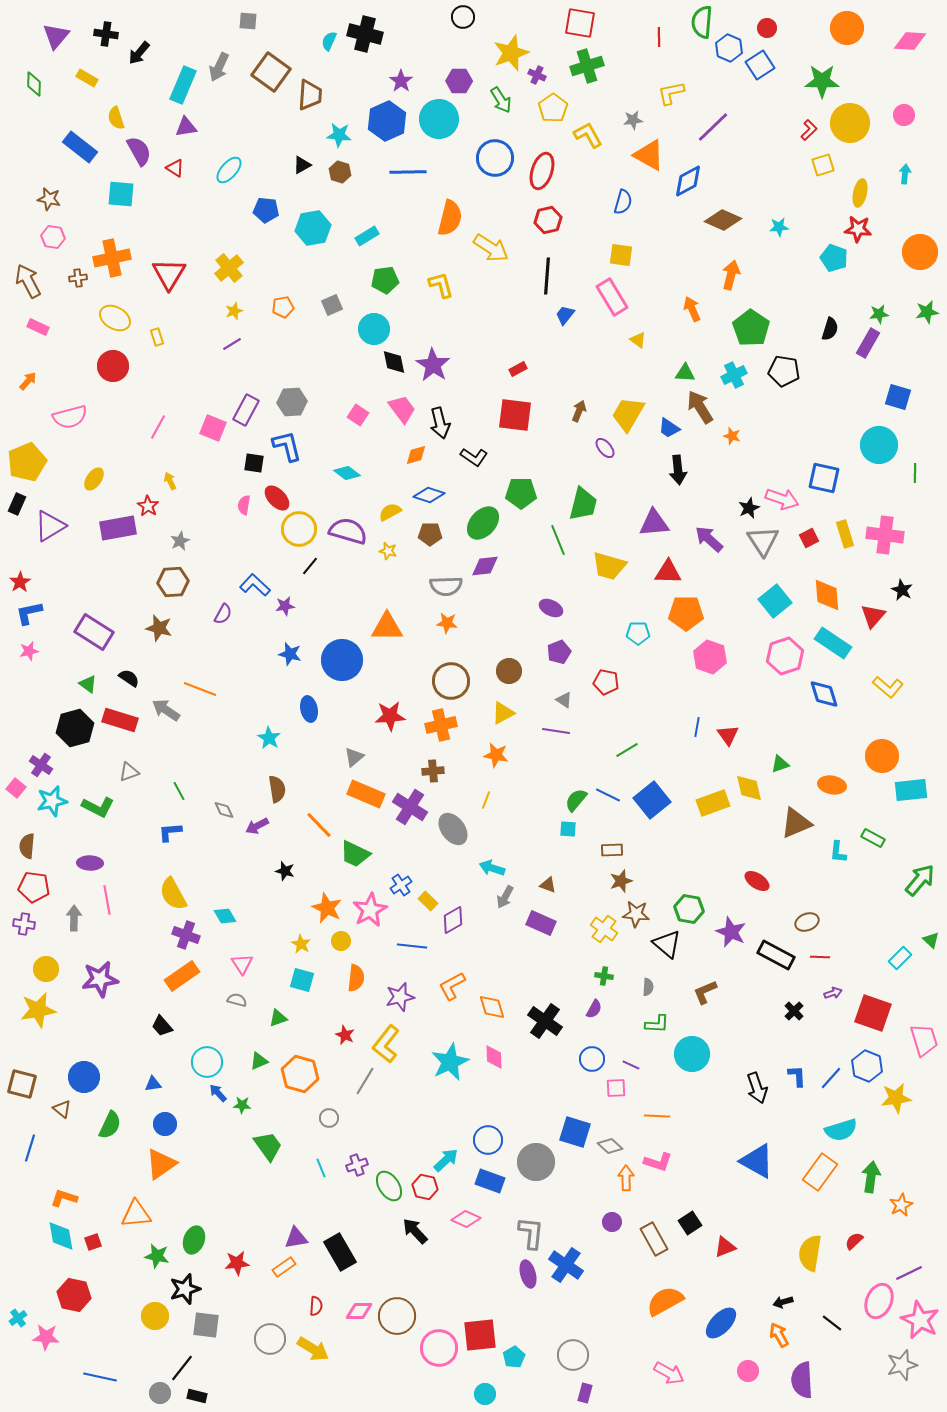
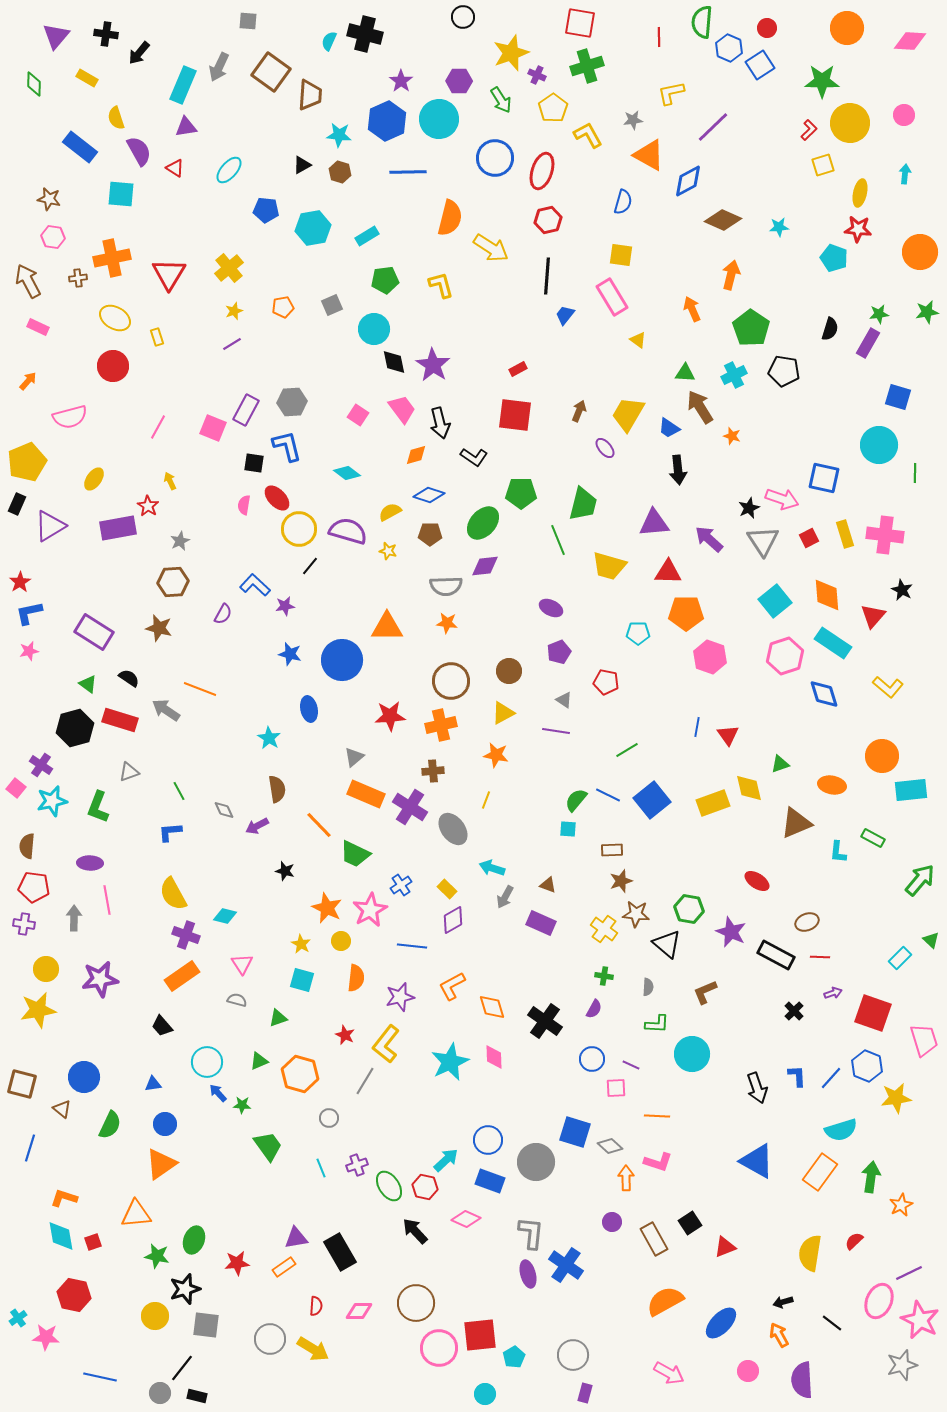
green L-shape at (98, 807): rotated 84 degrees clockwise
yellow rectangle at (428, 901): moved 19 px right, 12 px up
cyan diamond at (225, 916): rotated 45 degrees counterclockwise
brown circle at (397, 1316): moved 19 px right, 13 px up
